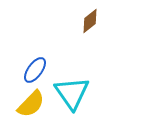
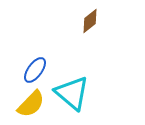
cyan triangle: rotated 15 degrees counterclockwise
